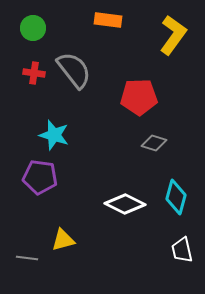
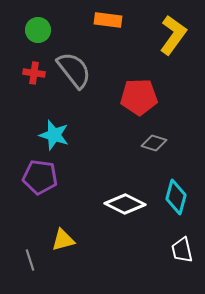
green circle: moved 5 px right, 2 px down
gray line: moved 3 px right, 2 px down; rotated 65 degrees clockwise
